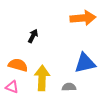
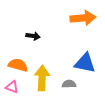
black arrow: rotated 72 degrees clockwise
blue triangle: rotated 25 degrees clockwise
gray semicircle: moved 3 px up
